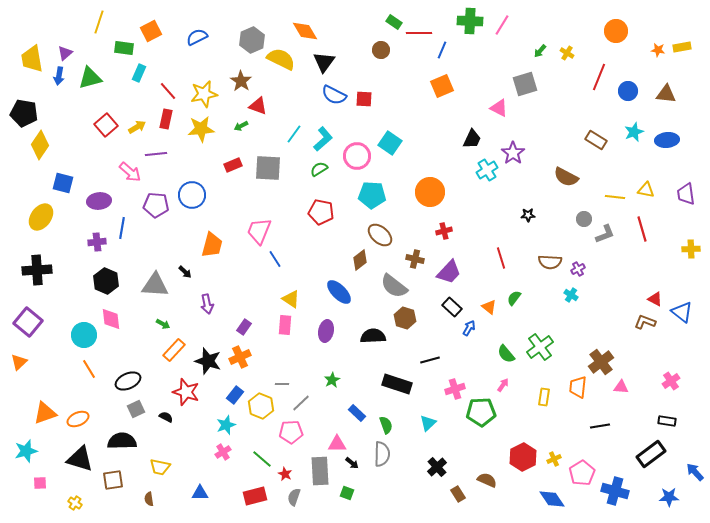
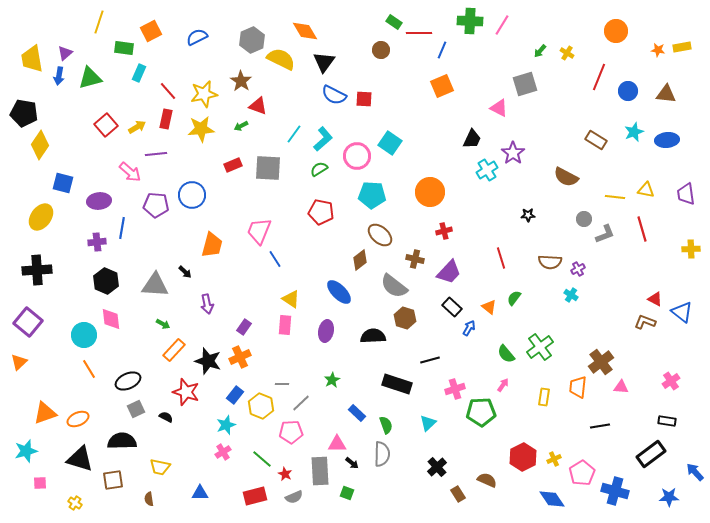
gray semicircle at (294, 497): rotated 132 degrees counterclockwise
